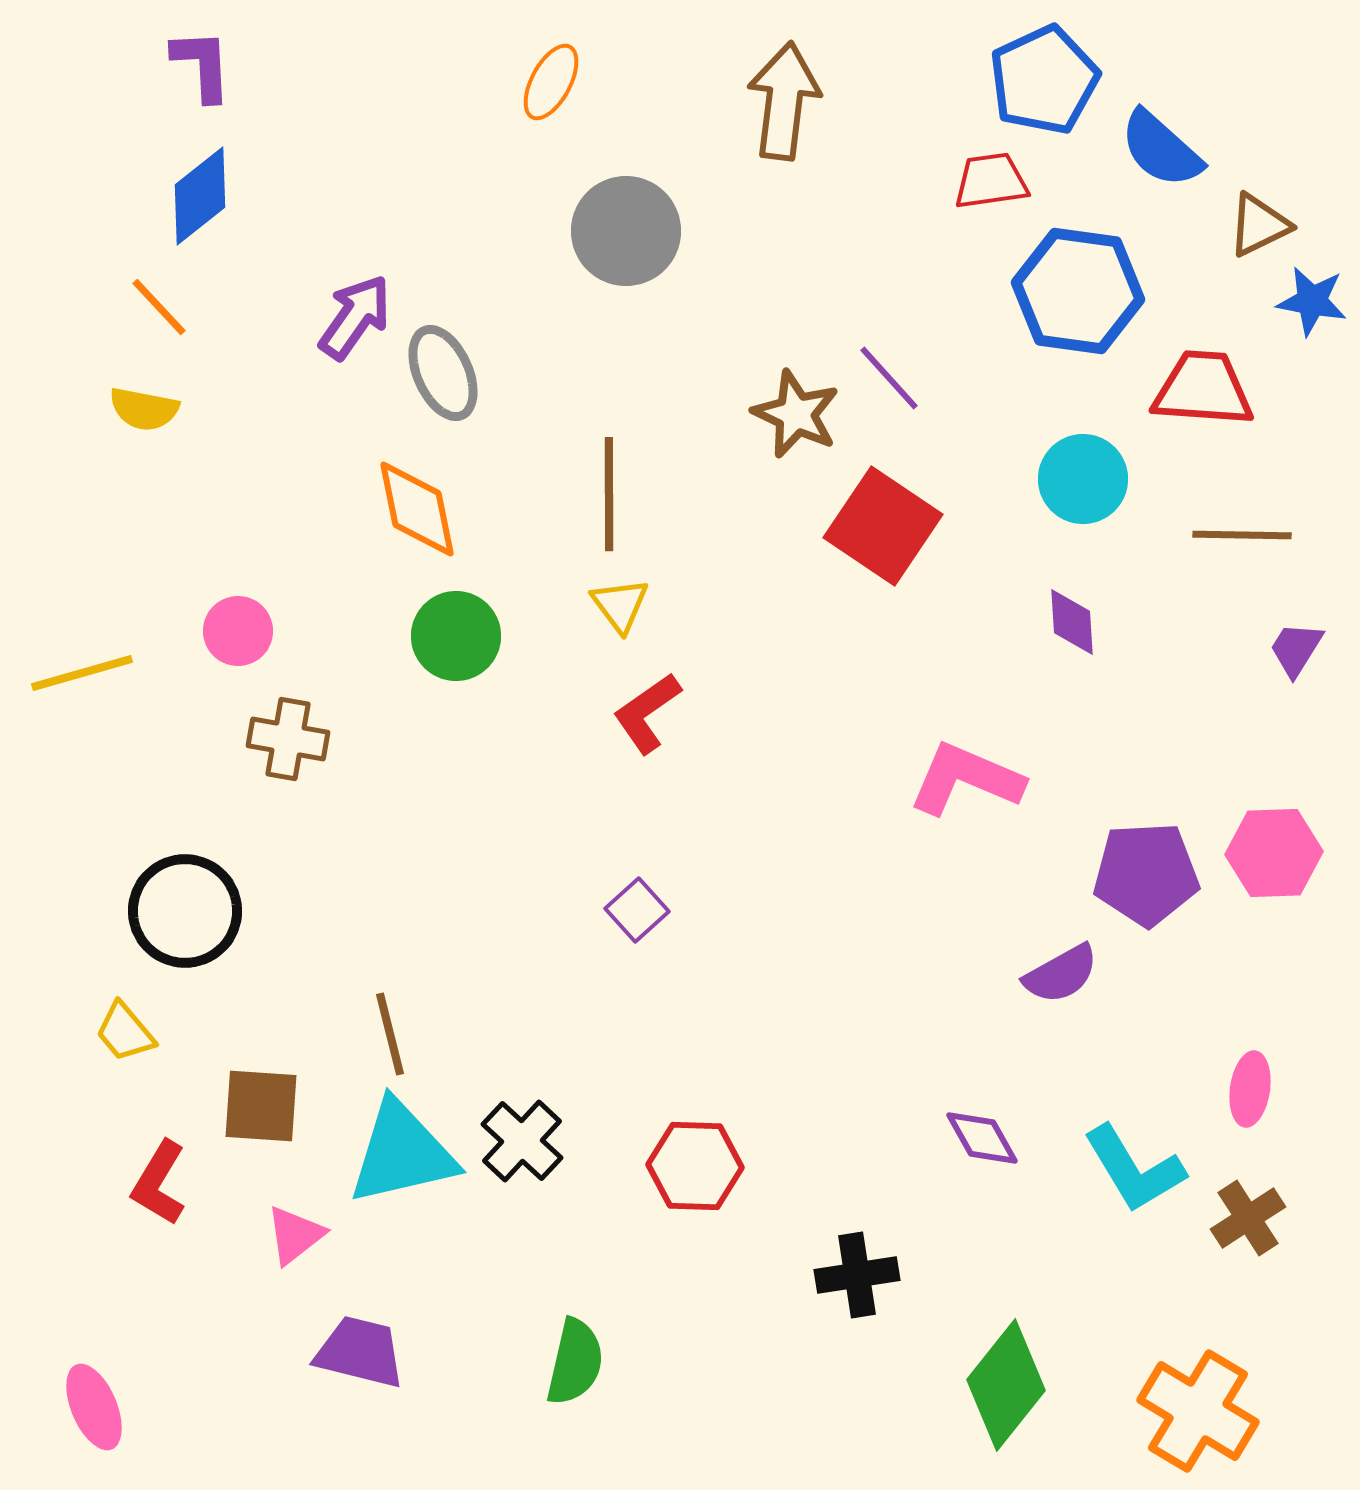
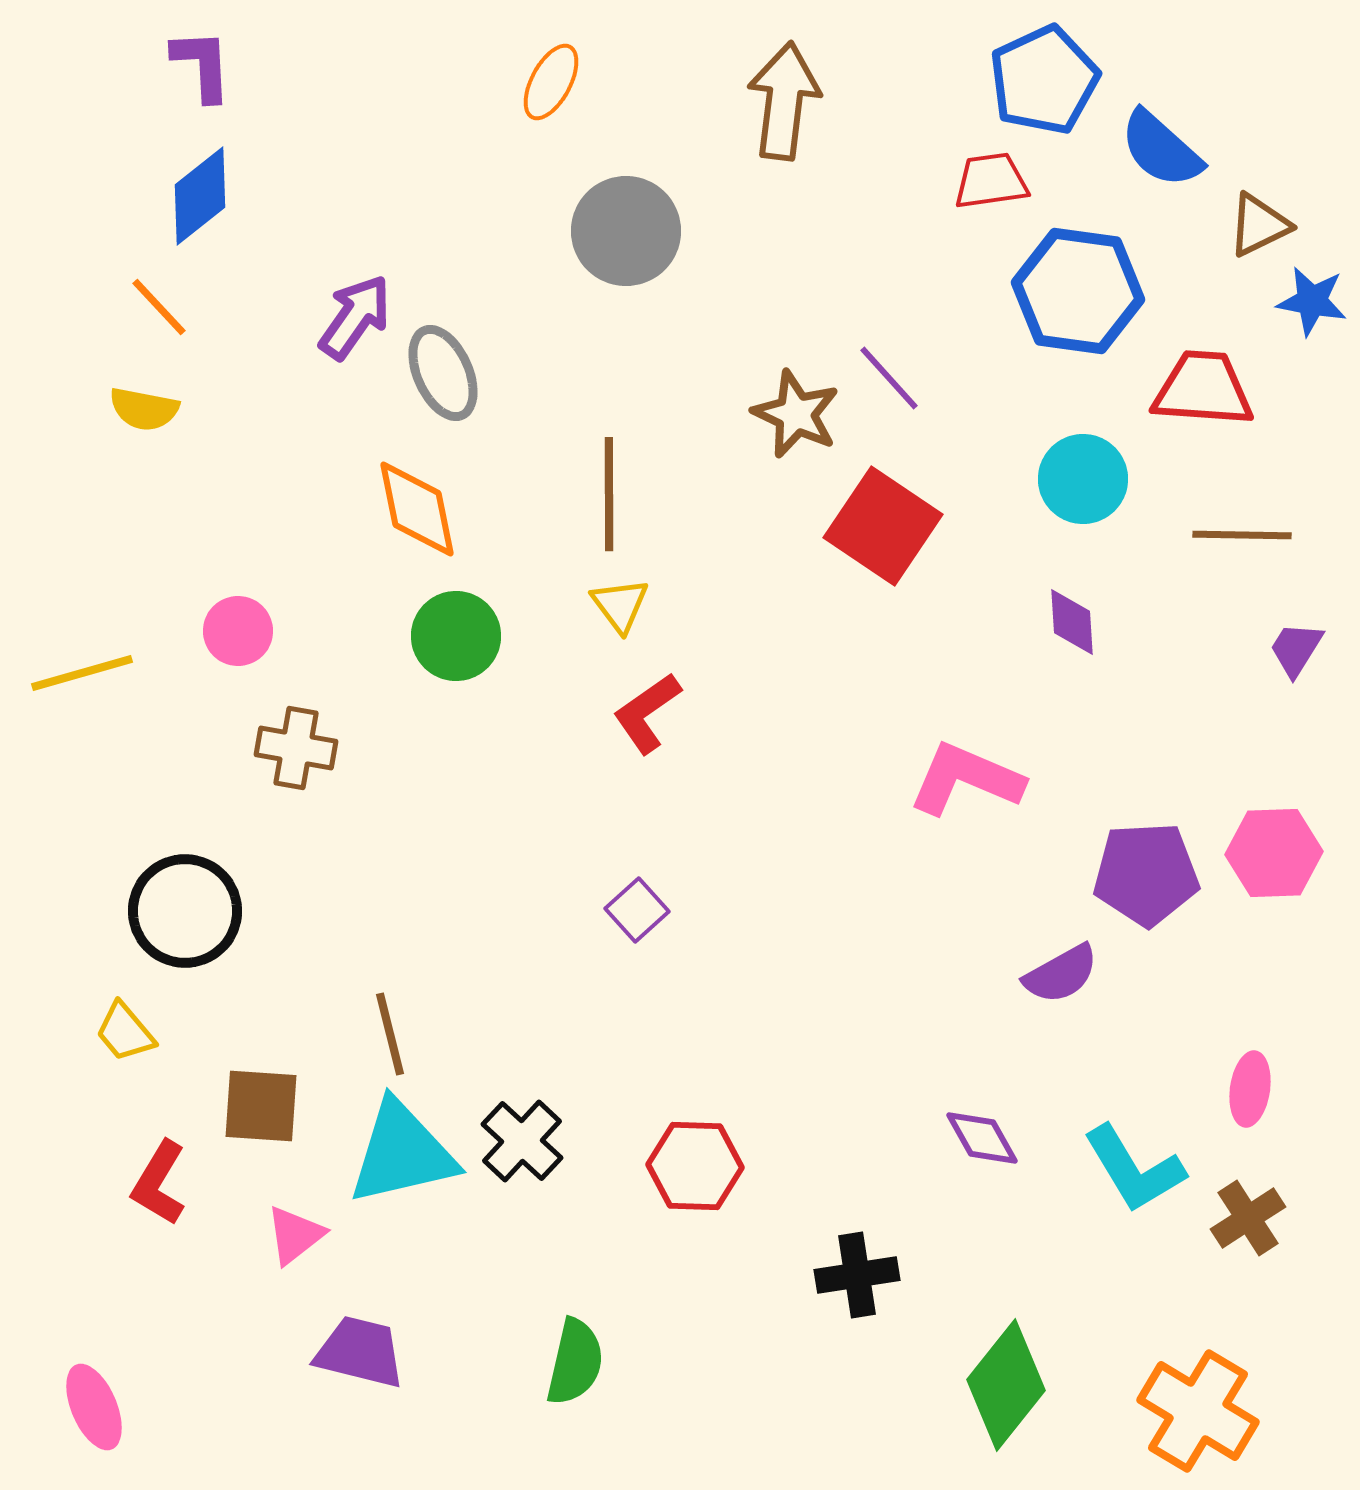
brown cross at (288, 739): moved 8 px right, 9 px down
